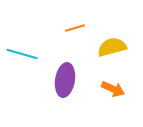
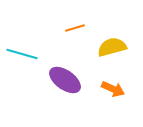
purple ellipse: rotated 64 degrees counterclockwise
